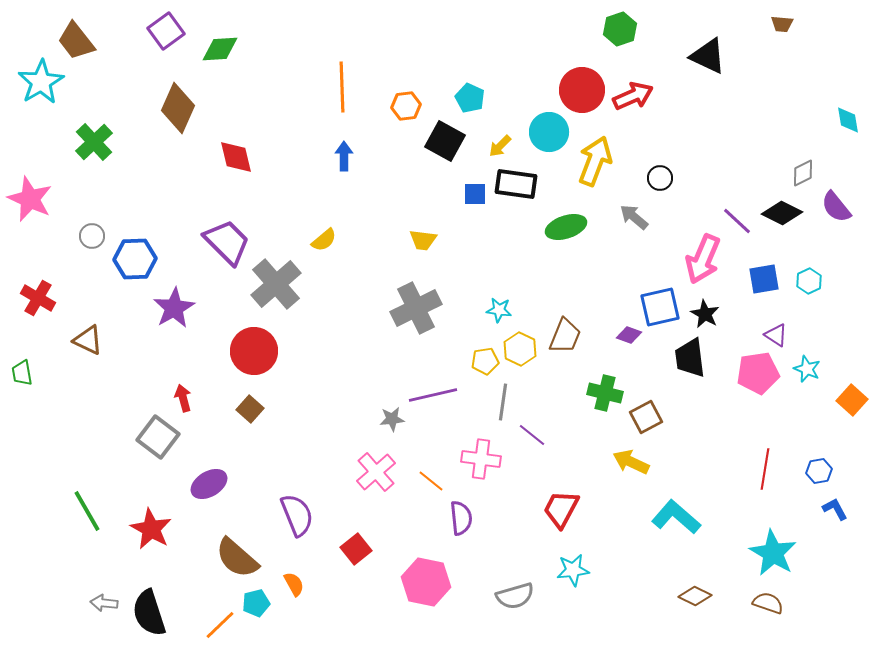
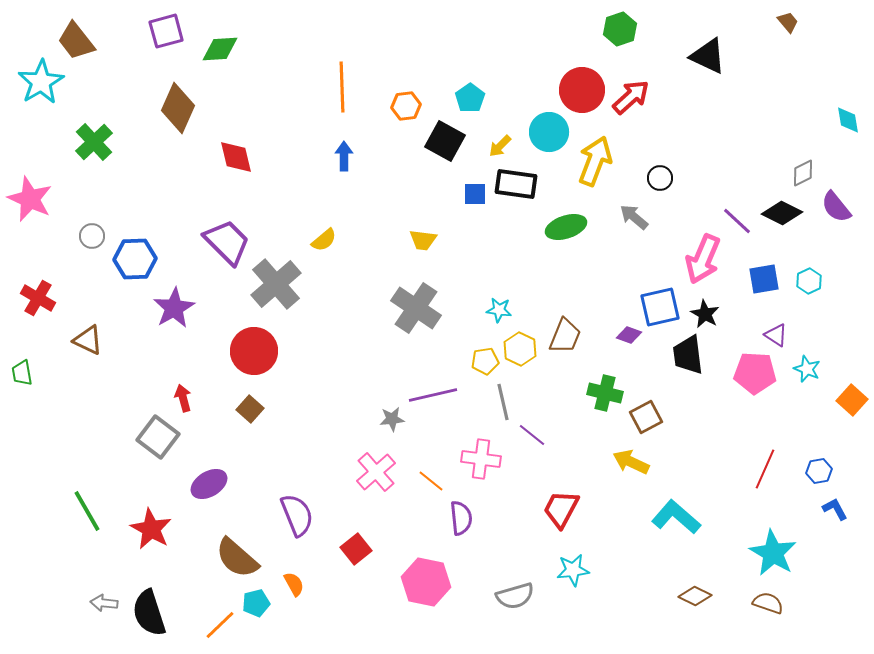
brown trapezoid at (782, 24): moved 6 px right, 2 px up; rotated 135 degrees counterclockwise
purple square at (166, 31): rotated 21 degrees clockwise
red arrow at (633, 96): moved 2 px left, 1 px down; rotated 18 degrees counterclockwise
cyan pentagon at (470, 98): rotated 12 degrees clockwise
gray cross at (416, 308): rotated 30 degrees counterclockwise
black trapezoid at (690, 358): moved 2 px left, 3 px up
pink pentagon at (758, 373): moved 3 px left; rotated 12 degrees clockwise
gray line at (503, 402): rotated 21 degrees counterclockwise
red line at (765, 469): rotated 15 degrees clockwise
